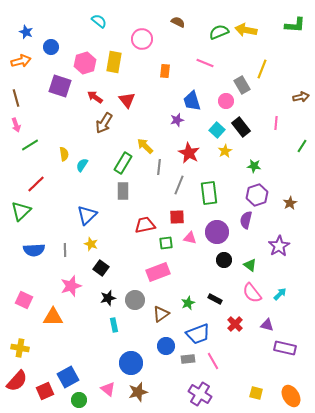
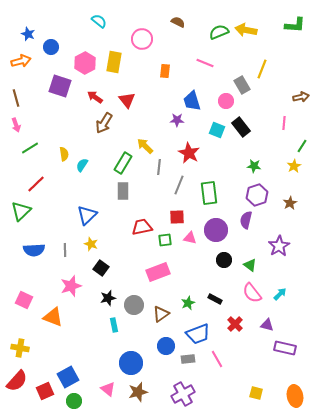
blue star at (26, 32): moved 2 px right, 2 px down
pink hexagon at (85, 63): rotated 10 degrees counterclockwise
purple star at (177, 120): rotated 16 degrees clockwise
pink line at (276, 123): moved 8 px right
cyan square at (217, 130): rotated 21 degrees counterclockwise
green line at (30, 145): moved 3 px down
yellow star at (225, 151): moved 69 px right, 15 px down
red trapezoid at (145, 225): moved 3 px left, 2 px down
purple circle at (217, 232): moved 1 px left, 2 px up
green square at (166, 243): moved 1 px left, 3 px up
gray circle at (135, 300): moved 1 px left, 5 px down
orange triangle at (53, 317): rotated 20 degrees clockwise
pink line at (213, 361): moved 4 px right, 2 px up
purple cross at (200, 394): moved 17 px left; rotated 30 degrees clockwise
orange ellipse at (291, 396): moved 4 px right; rotated 20 degrees clockwise
green circle at (79, 400): moved 5 px left, 1 px down
